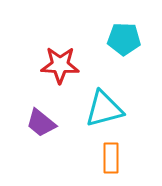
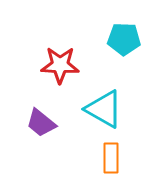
cyan triangle: rotated 45 degrees clockwise
